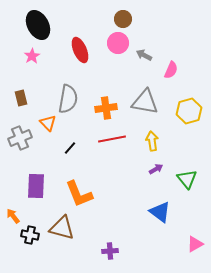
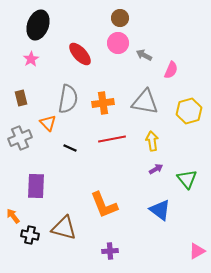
brown circle: moved 3 px left, 1 px up
black ellipse: rotated 48 degrees clockwise
red ellipse: moved 4 px down; rotated 20 degrees counterclockwise
pink star: moved 1 px left, 3 px down
orange cross: moved 3 px left, 5 px up
black line: rotated 72 degrees clockwise
orange L-shape: moved 25 px right, 11 px down
blue triangle: moved 2 px up
brown triangle: moved 2 px right
pink triangle: moved 2 px right, 7 px down
